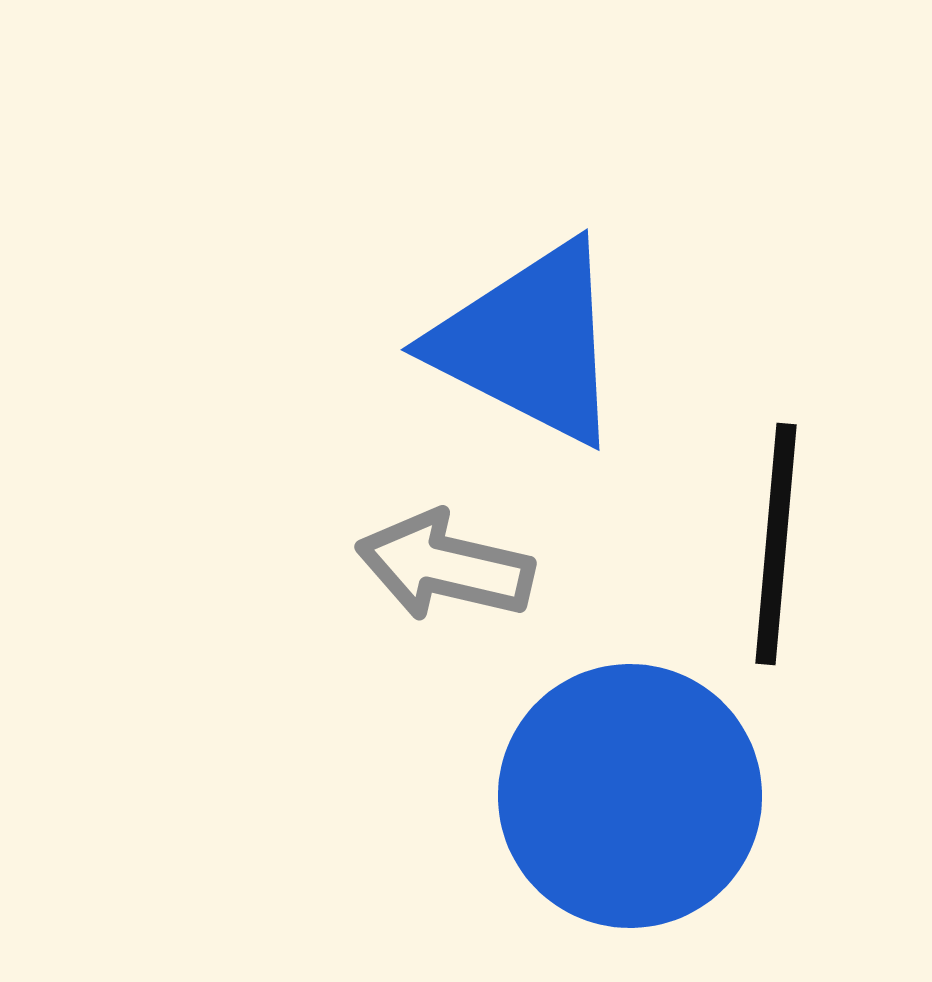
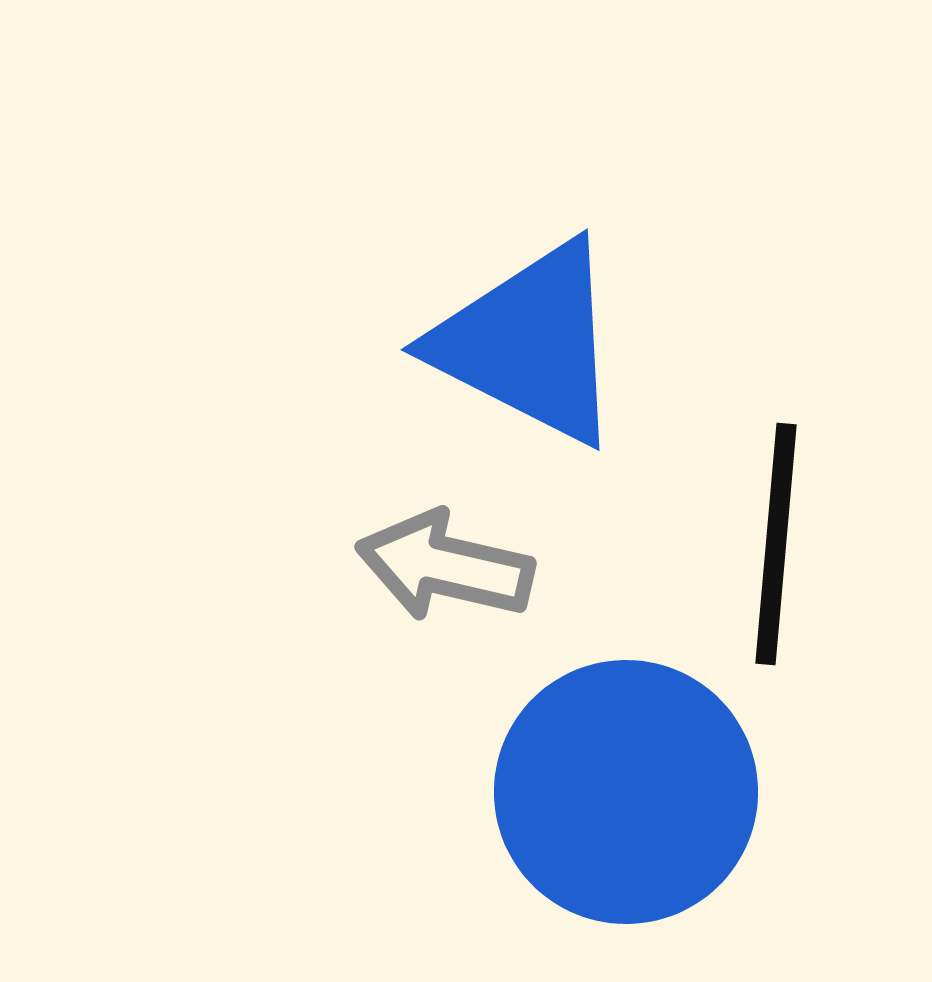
blue circle: moved 4 px left, 4 px up
